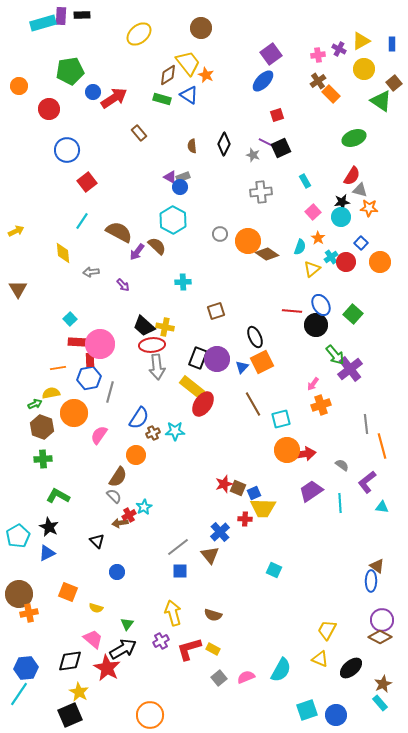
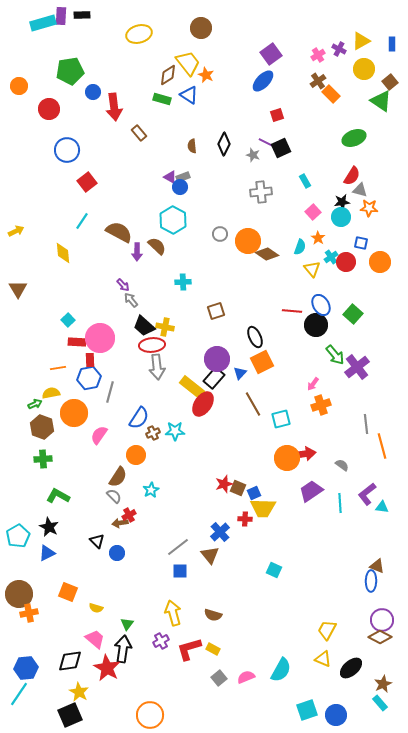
yellow ellipse at (139, 34): rotated 25 degrees clockwise
pink cross at (318, 55): rotated 24 degrees counterclockwise
brown square at (394, 83): moved 4 px left, 1 px up
red arrow at (114, 98): moved 9 px down; rotated 116 degrees clockwise
blue square at (361, 243): rotated 32 degrees counterclockwise
purple arrow at (137, 252): rotated 36 degrees counterclockwise
yellow triangle at (312, 269): rotated 30 degrees counterclockwise
gray arrow at (91, 272): moved 40 px right, 28 px down; rotated 56 degrees clockwise
cyan square at (70, 319): moved 2 px left, 1 px down
pink circle at (100, 344): moved 6 px up
black rectangle at (198, 358): moved 16 px right, 20 px down; rotated 20 degrees clockwise
blue triangle at (242, 367): moved 2 px left, 6 px down
purple cross at (350, 369): moved 7 px right, 2 px up
orange circle at (287, 450): moved 8 px down
purple L-shape at (367, 482): moved 12 px down
cyan star at (144, 507): moved 7 px right, 17 px up
brown triangle at (377, 566): rotated 14 degrees counterclockwise
blue circle at (117, 572): moved 19 px up
pink trapezoid at (93, 639): moved 2 px right
black arrow at (123, 649): rotated 52 degrees counterclockwise
yellow triangle at (320, 659): moved 3 px right
